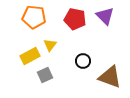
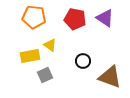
purple triangle: moved 2 px down; rotated 12 degrees counterclockwise
yellow triangle: rotated 32 degrees counterclockwise
yellow rectangle: rotated 18 degrees clockwise
